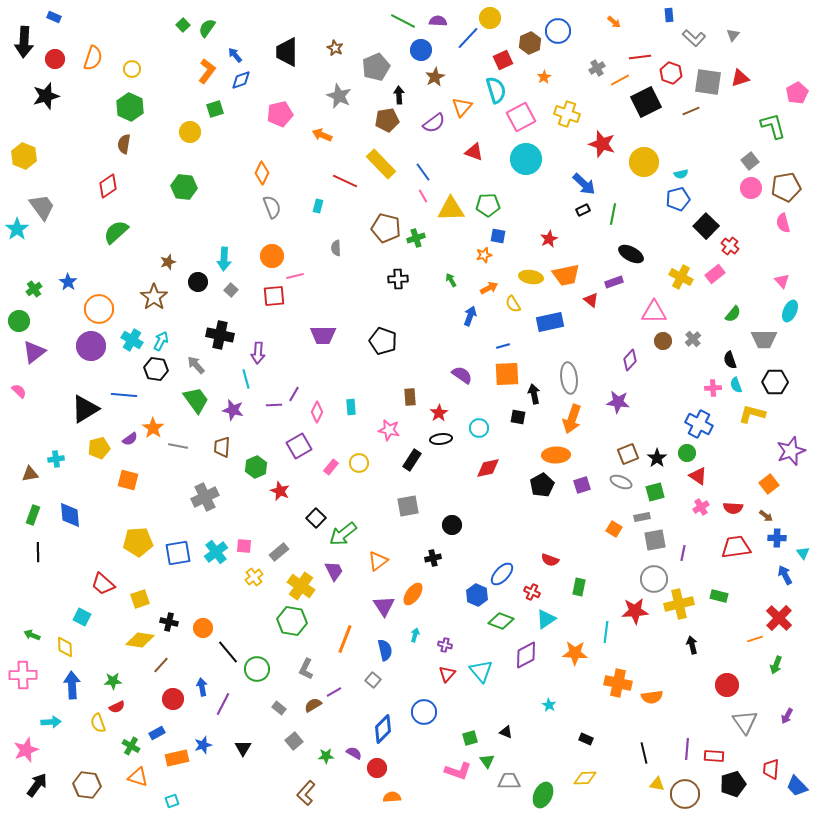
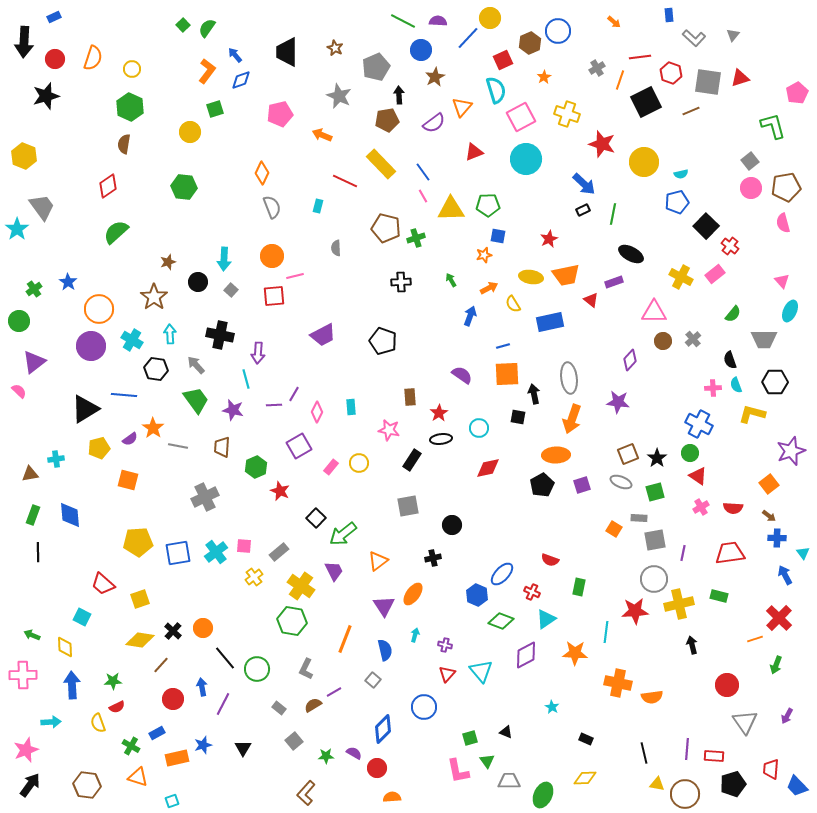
blue rectangle at (54, 17): rotated 48 degrees counterclockwise
orange line at (620, 80): rotated 42 degrees counterclockwise
red triangle at (474, 152): rotated 42 degrees counterclockwise
blue pentagon at (678, 199): moved 1 px left, 3 px down
black cross at (398, 279): moved 3 px right, 3 px down
purple trapezoid at (323, 335): rotated 28 degrees counterclockwise
cyan arrow at (161, 341): moved 9 px right, 7 px up; rotated 30 degrees counterclockwise
purple triangle at (34, 352): moved 10 px down
green circle at (687, 453): moved 3 px right
brown arrow at (766, 516): moved 3 px right
gray rectangle at (642, 517): moved 3 px left, 1 px down; rotated 14 degrees clockwise
red trapezoid at (736, 547): moved 6 px left, 6 px down
black cross at (169, 622): moved 4 px right, 9 px down; rotated 30 degrees clockwise
black line at (228, 652): moved 3 px left, 6 px down
cyan star at (549, 705): moved 3 px right, 2 px down
blue circle at (424, 712): moved 5 px up
pink L-shape at (458, 771): rotated 60 degrees clockwise
black arrow at (37, 785): moved 7 px left
